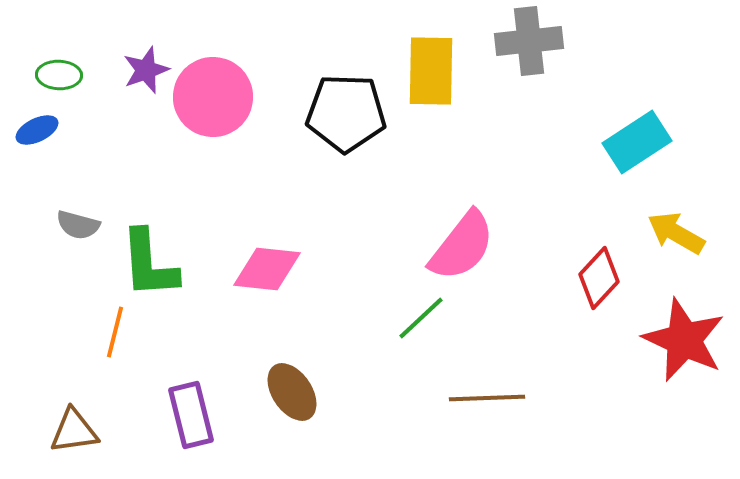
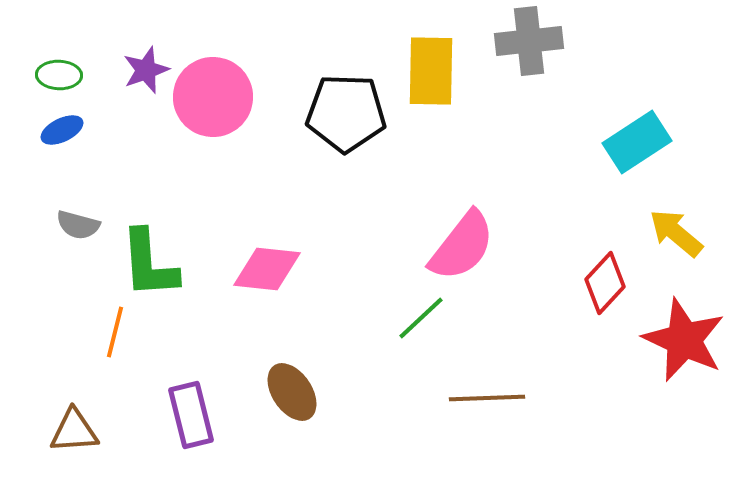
blue ellipse: moved 25 px right
yellow arrow: rotated 10 degrees clockwise
red diamond: moved 6 px right, 5 px down
brown triangle: rotated 4 degrees clockwise
